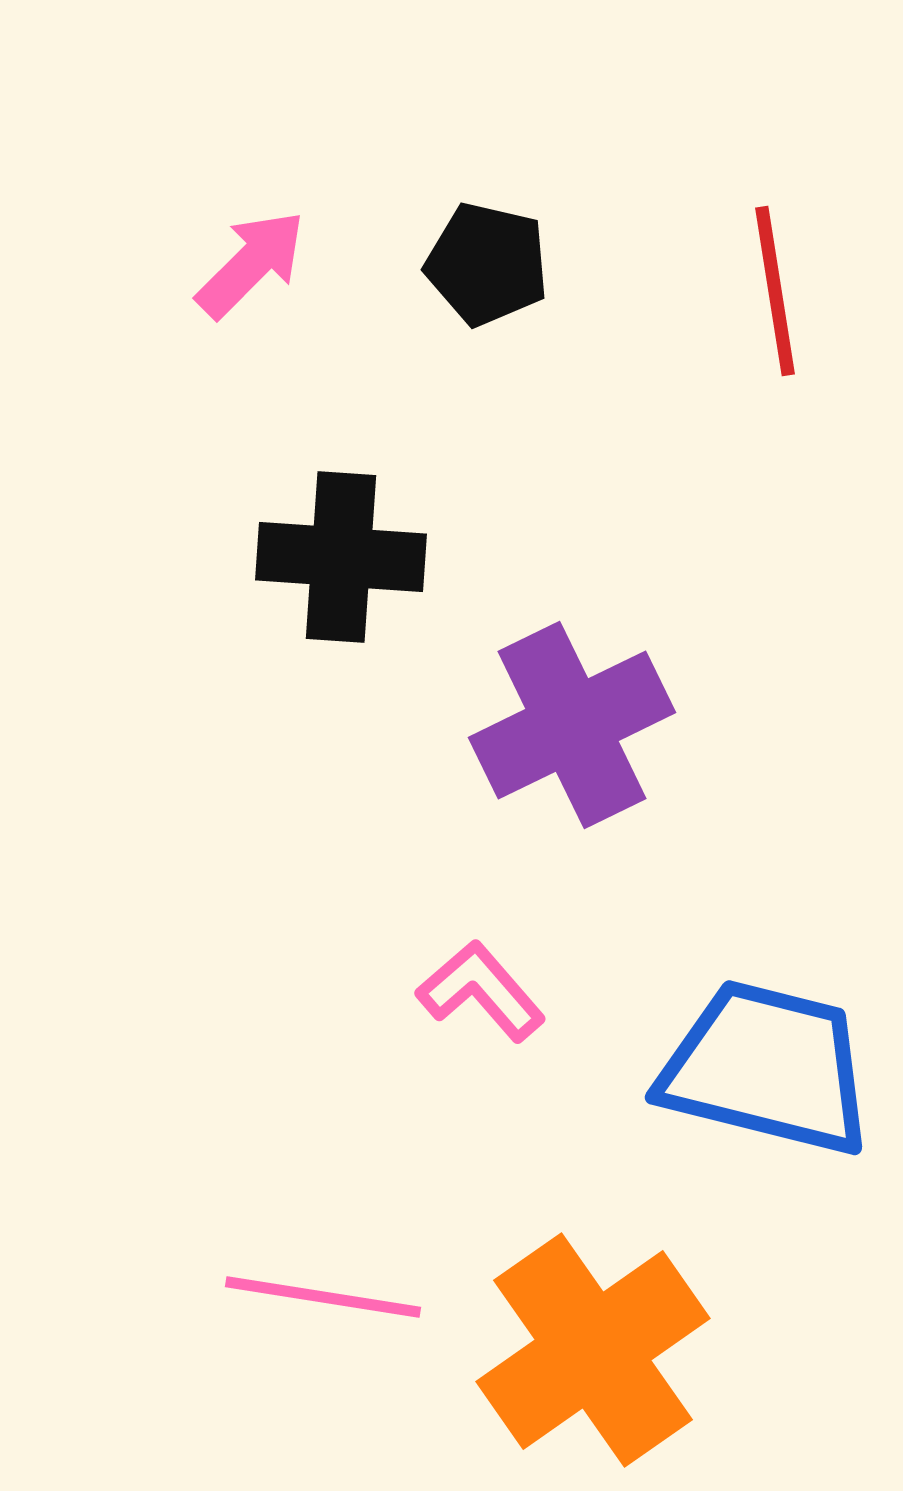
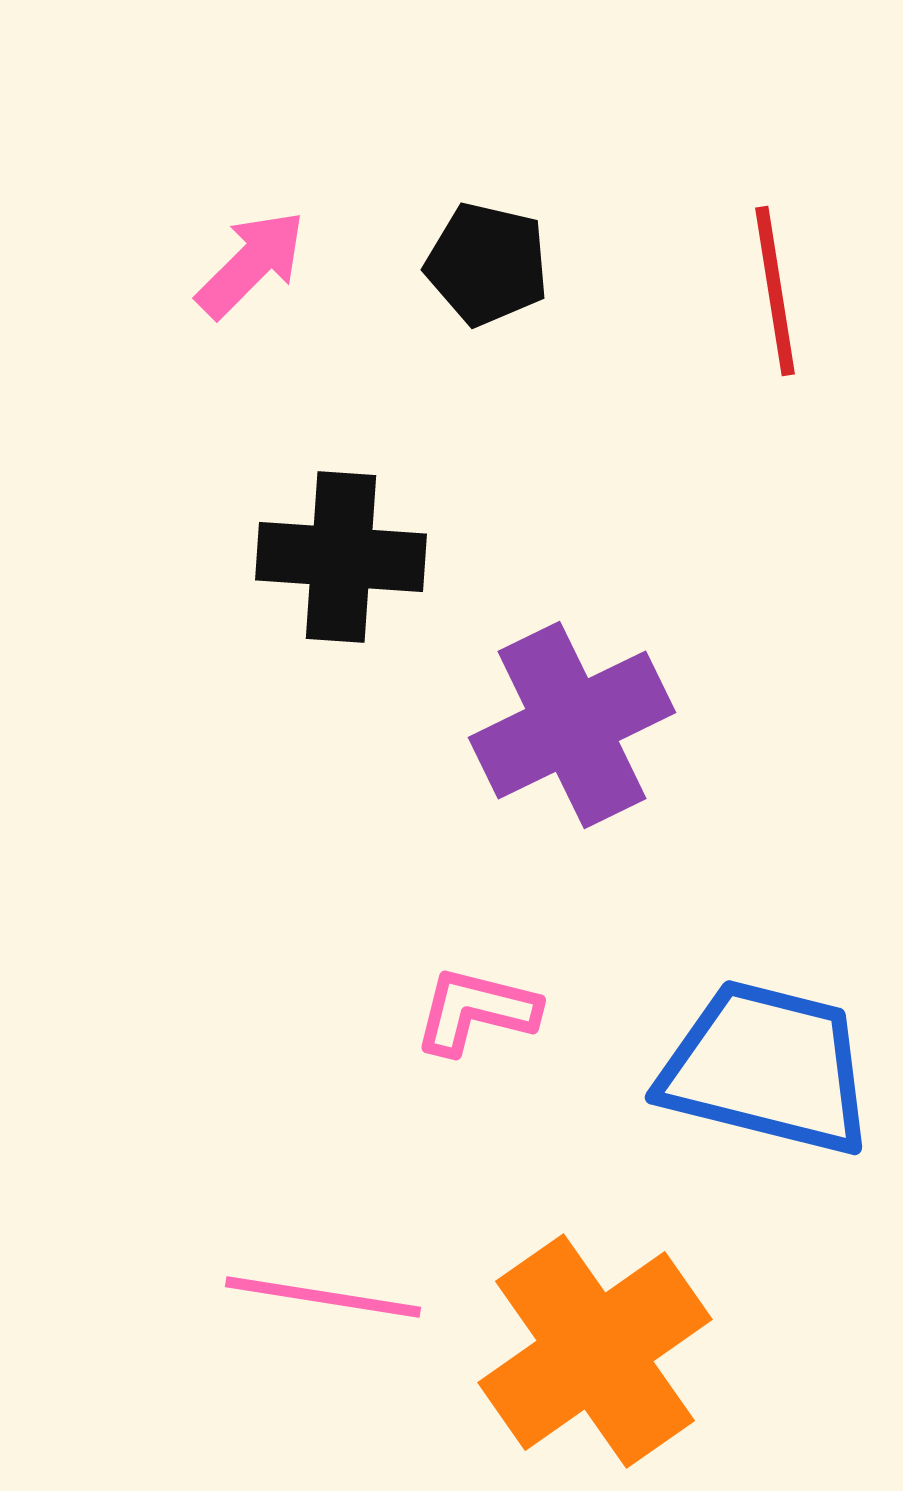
pink L-shape: moved 5 px left, 20 px down; rotated 35 degrees counterclockwise
orange cross: moved 2 px right, 1 px down
